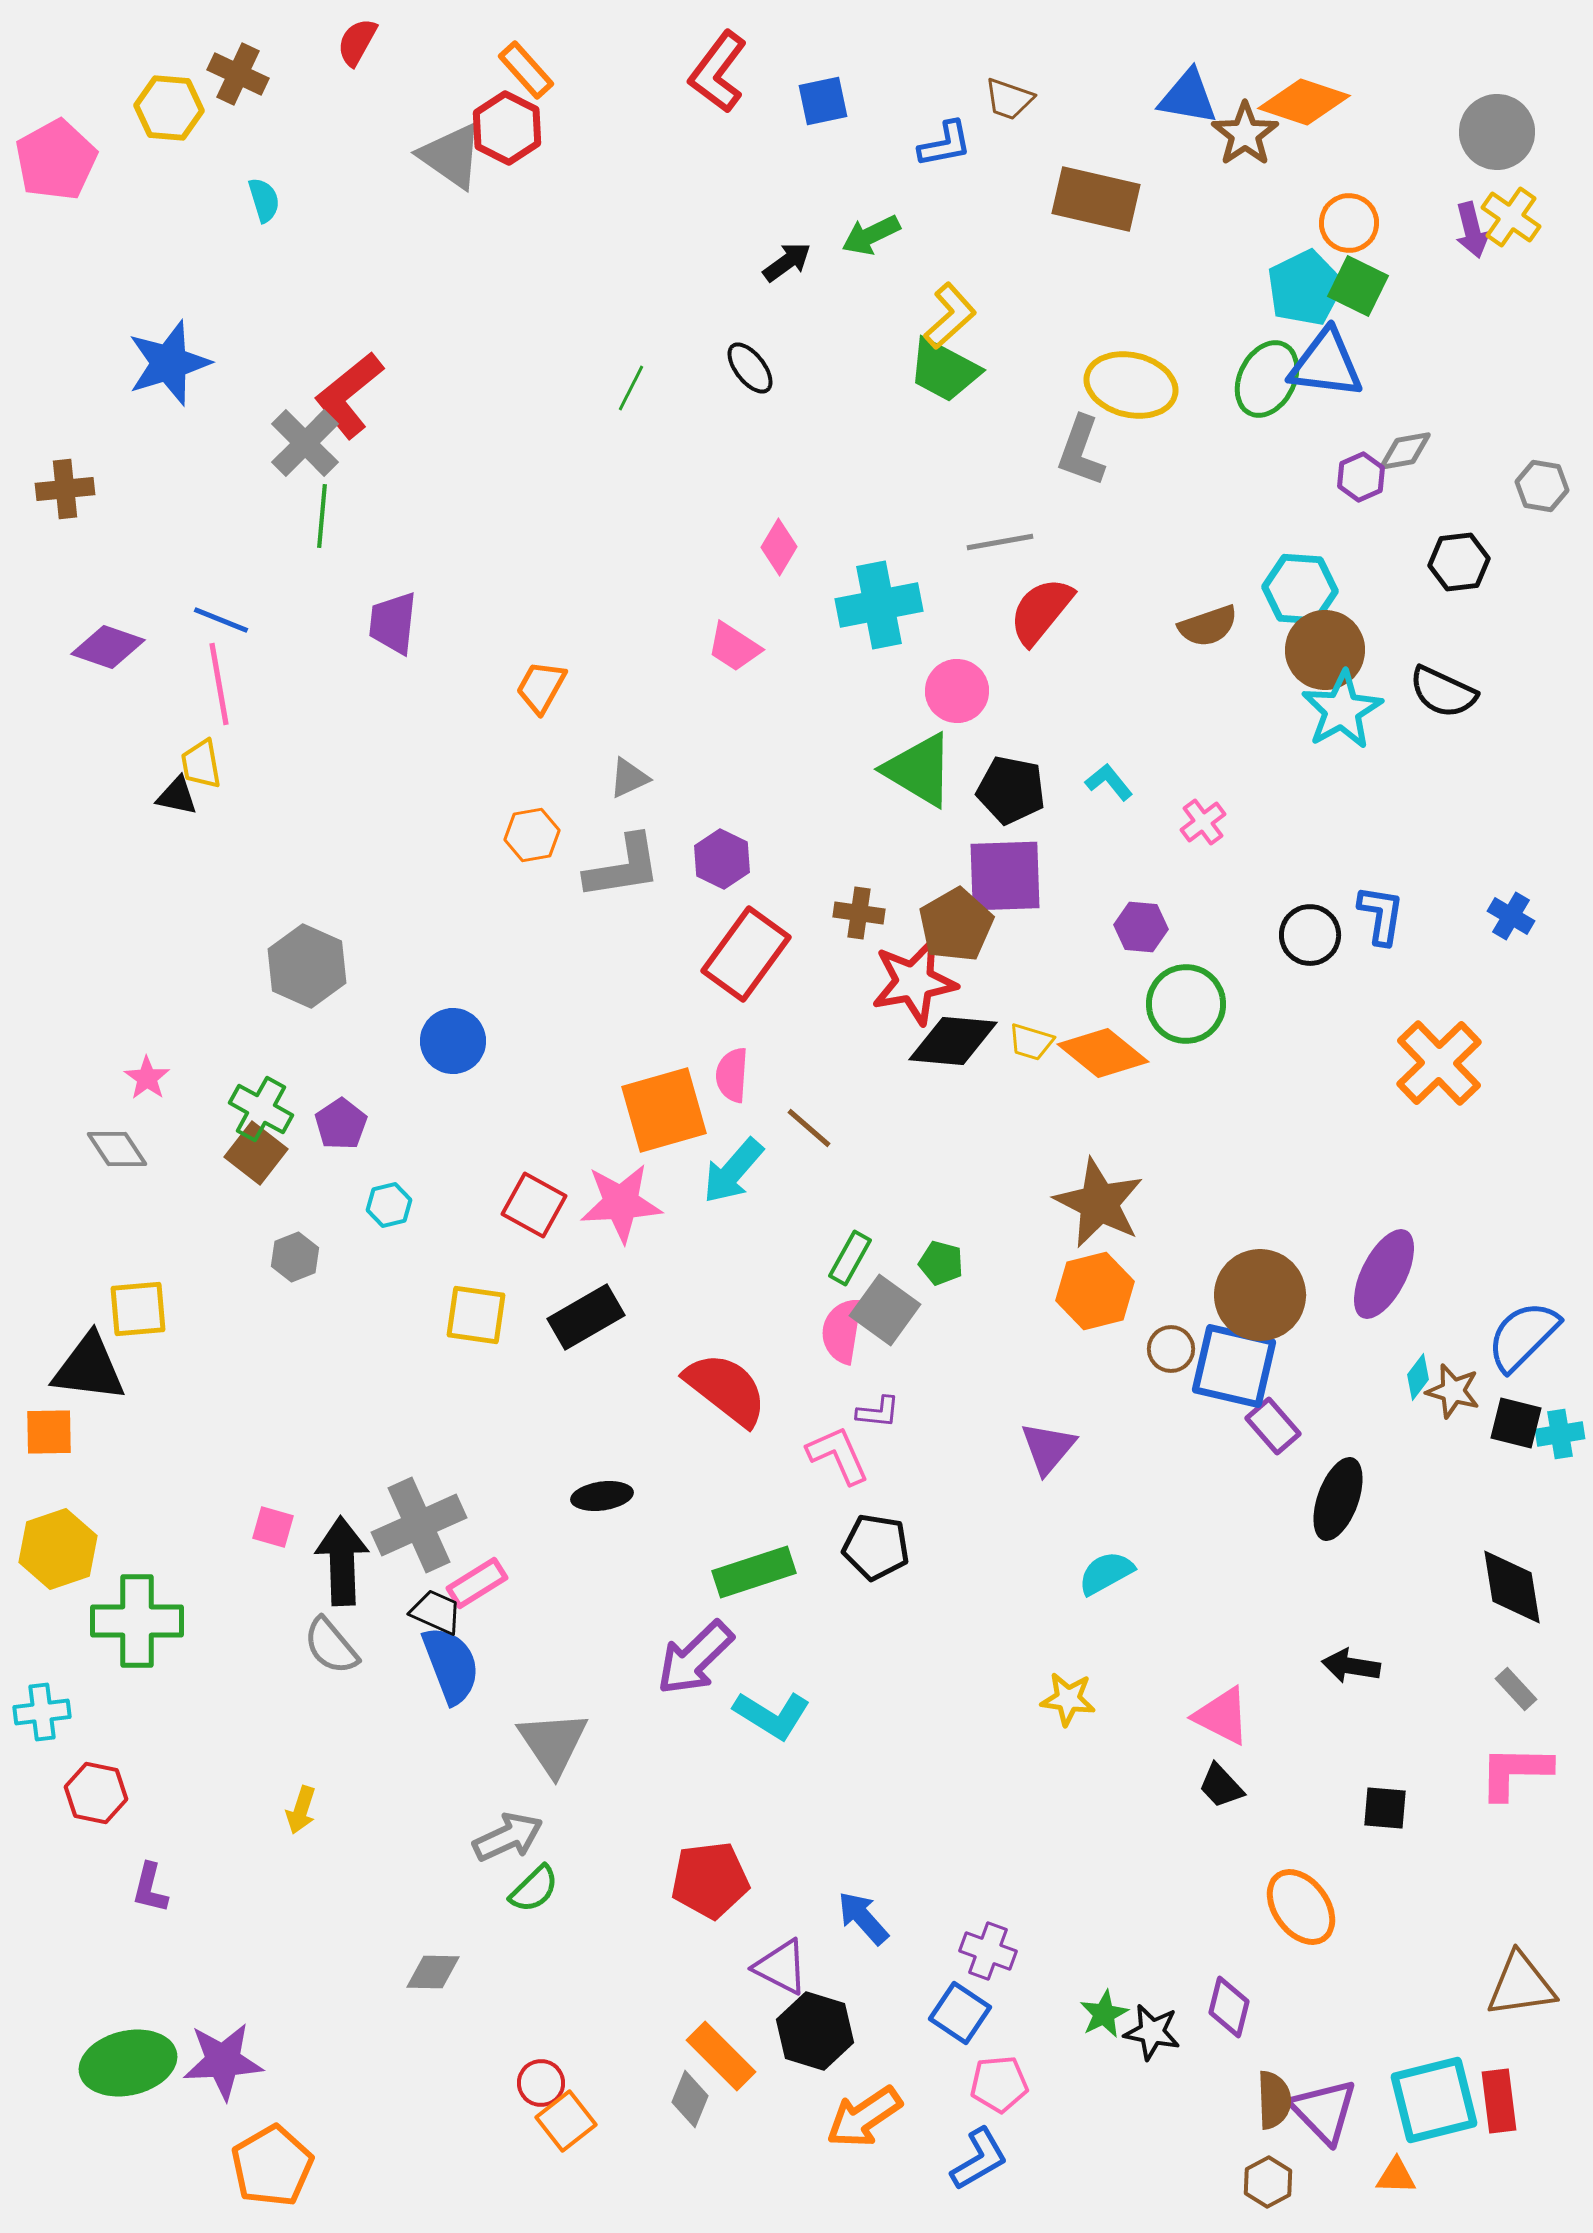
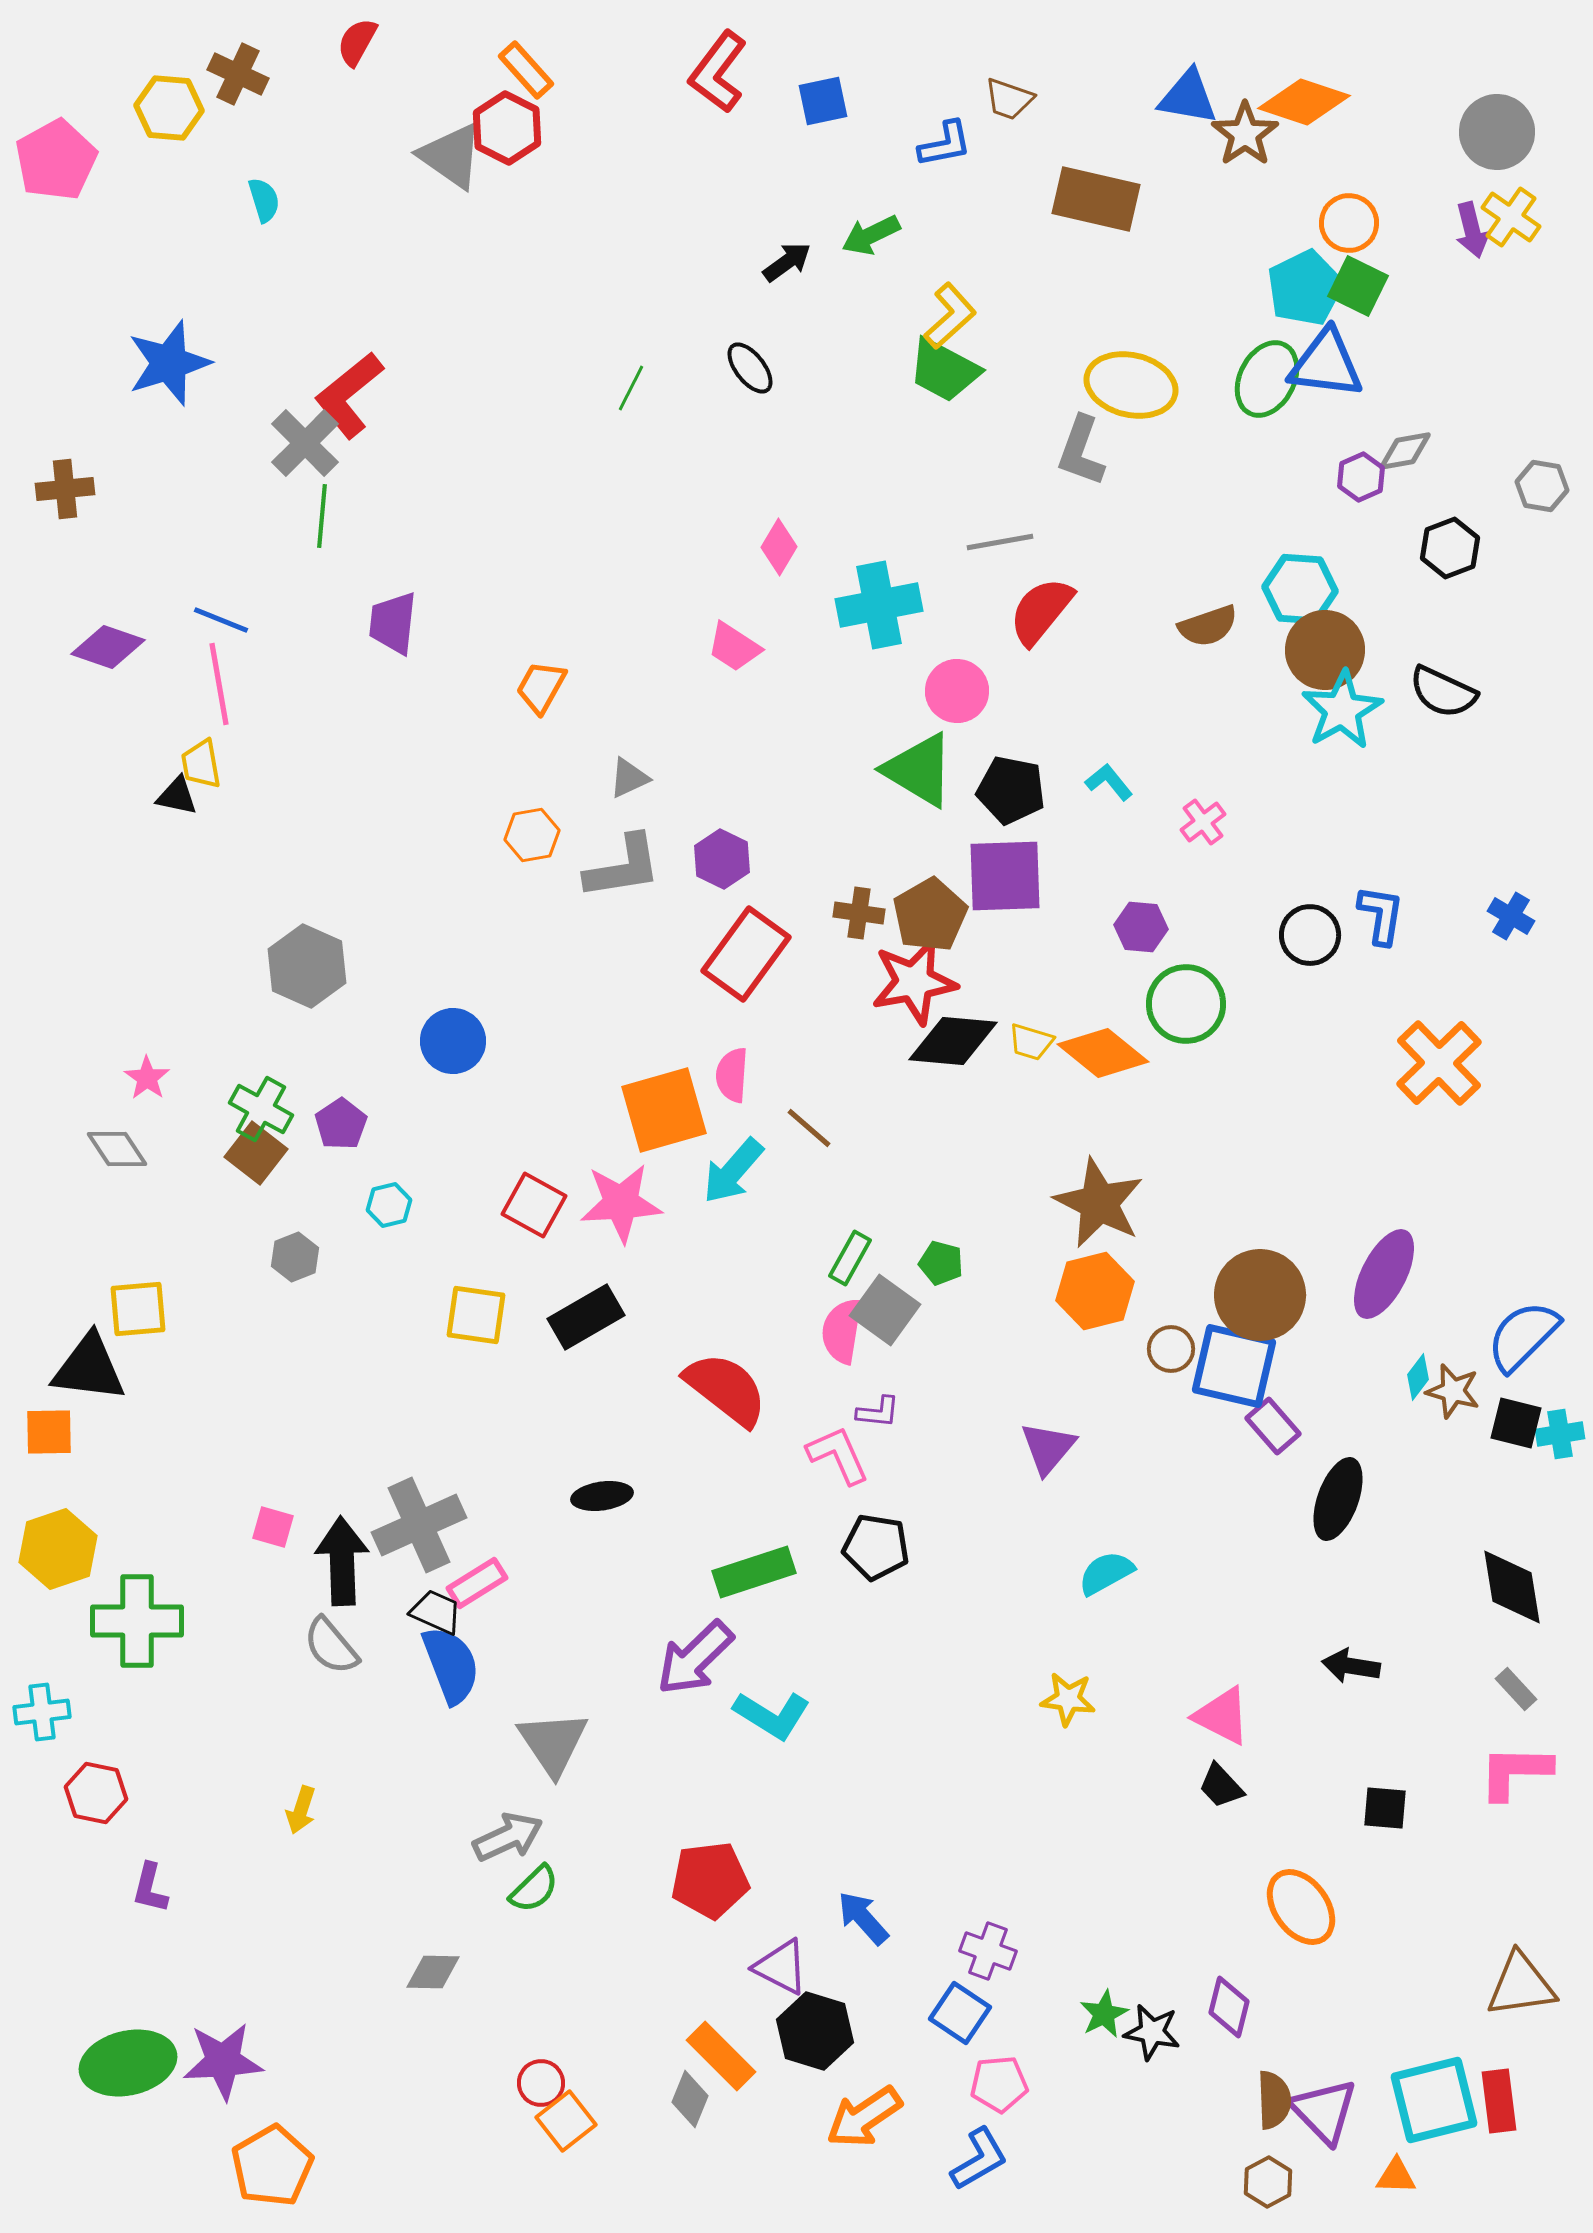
black hexagon at (1459, 562): moved 9 px left, 14 px up; rotated 14 degrees counterclockwise
brown pentagon at (956, 925): moved 26 px left, 10 px up
